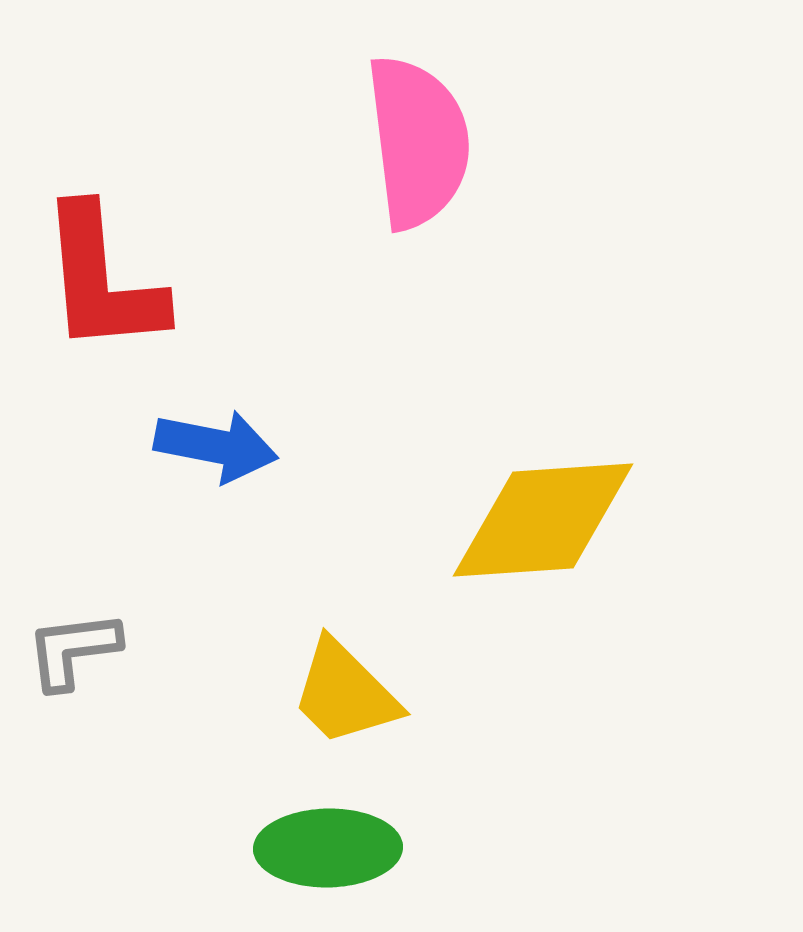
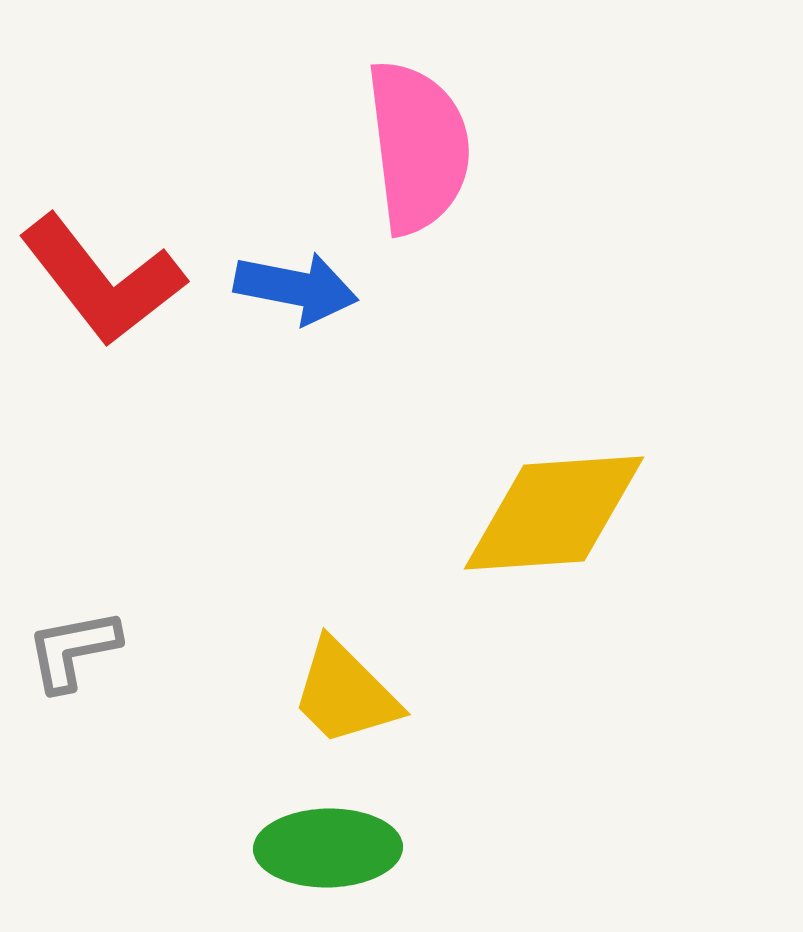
pink semicircle: moved 5 px down
red L-shape: rotated 33 degrees counterclockwise
blue arrow: moved 80 px right, 158 px up
yellow diamond: moved 11 px right, 7 px up
gray L-shape: rotated 4 degrees counterclockwise
